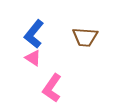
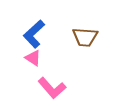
blue L-shape: rotated 8 degrees clockwise
pink L-shape: rotated 76 degrees counterclockwise
